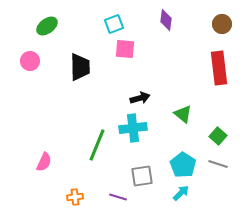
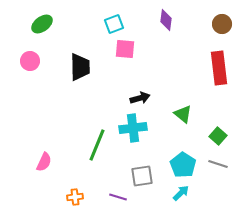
green ellipse: moved 5 px left, 2 px up
